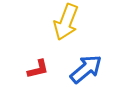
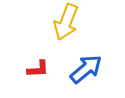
red L-shape: rotated 10 degrees clockwise
